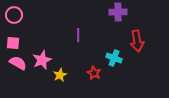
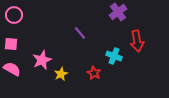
purple cross: rotated 36 degrees counterclockwise
purple line: moved 2 px right, 2 px up; rotated 40 degrees counterclockwise
pink square: moved 2 px left, 1 px down
cyan cross: moved 2 px up
pink semicircle: moved 6 px left, 6 px down
yellow star: moved 1 px right, 1 px up
